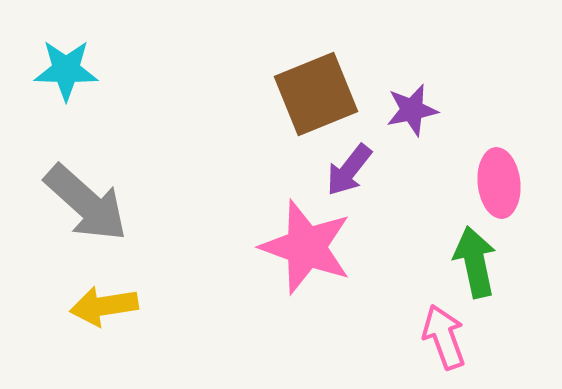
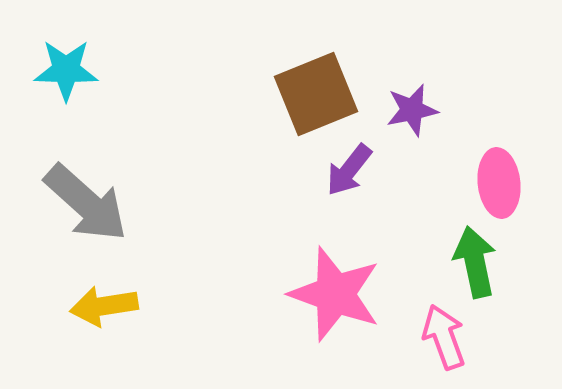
pink star: moved 29 px right, 47 px down
